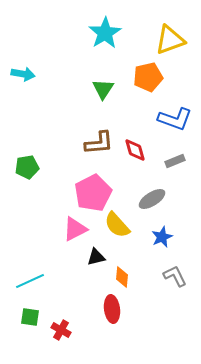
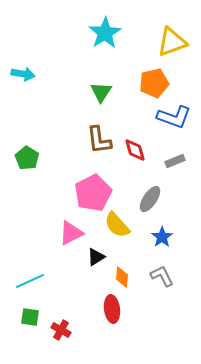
yellow triangle: moved 2 px right, 2 px down
orange pentagon: moved 6 px right, 6 px down
green triangle: moved 2 px left, 3 px down
blue L-shape: moved 1 px left, 2 px up
brown L-shape: moved 3 px up; rotated 88 degrees clockwise
green pentagon: moved 9 px up; rotated 30 degrees counterclockwise
gray ellipse: moved 2 px left; rotated 24 degrees counterclockwise
pink triangle: moved 4 px left, 4 px down
blue star: rotated 10 degrees counterclockwise
black triangle: rotated 18 degrees counterclockwise
gray L-shape: moved 13 px left
